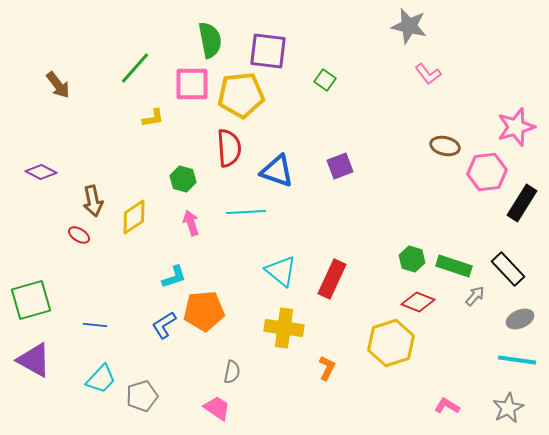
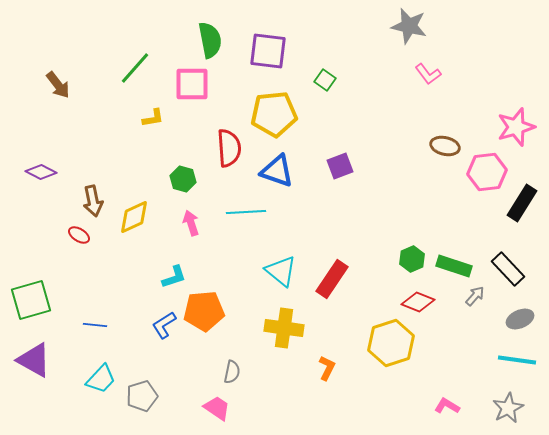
yellow pentagon at (241, 95): moved 33 px right, 19 px down
yellow diamond at (134, 217): rotated 9 degrees clockwise
green hexagon at (412, 259): rotated 20 degrees clockwise
red rectangle at (332, 279): rotated 9 degrees clockwise
